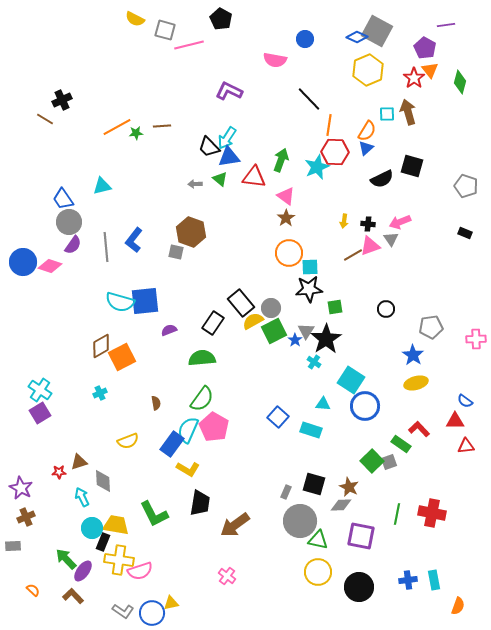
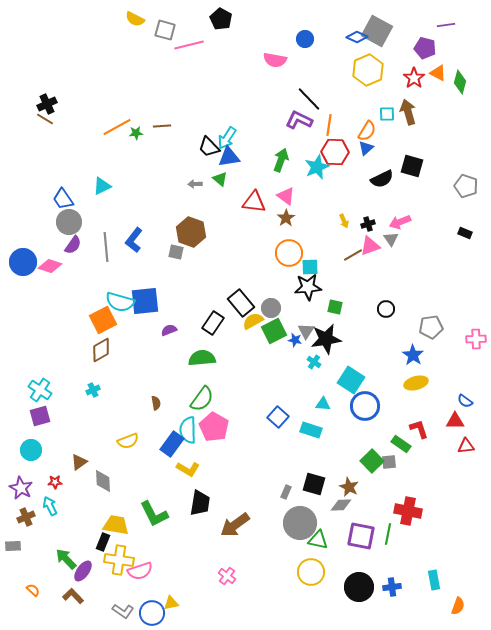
purple pentagon at (425, 48): rotated 15 degrees counterclockwise
orange triangle at (430, 70): moved 8 px right, 3 px down; rotated 24 degrees counterclockwise
purple L-shape at (229, 91): moved 70 px right, 29 px down
black cross at (62, 100): moved 15 px left, 4 px down
red triangle at (254, 177): moved 25 px down
cyan triangle at (102, 186): rotated 12 degrees counterclockwise
yellow arrow at (344, 221): rotated 32 degrees counterclockwise
black cross at (368, 224): rotated 24 degrees counterclockwise
black star at (309, 289): moved 1 px left, 2 px up
green square at (335, 307): rotated 21 degrees clockwise
black star at (326, 339): rotated 24 degrees clockwise
blue star at (295, 340): rotated 24 degrees counterclockwise
brown diamond at (101, 346): moved 4 px down
orange square at (122, 357): moved 19 px left, 37 px up
cyan cross at (100, 393): moved 7 px left, 3 px up
purple square at (40, 413): moved 3 px down; rotated 15 degrees clockwise
red L-shape at (419, 429): rotated 25 degrees clockwise
cyan semicircle at (188, 430): rotated 24 degrees counterclockwise
brown triangle at (79, 462): rotated 18 degrees counterclockwise
gray square at (389, 462): rotated 14 degrees clockwise
red star at (59, 472): moved 4 px left, 10 px down
cyan arrow at (82, 497): moved 32 px left, 9 px down
red cross at (432, 513): moved 24 px left, 2 px up
green line at (397, 514): moved 9 px left, 20 px down
gray circle at (300, 521): moved 2 px down
cyan circle at (92, 528): moved 61 px left, 78 px up
yellow circle at (318, 572): moved 7 px left
blue cross at (408, 580): moved 16 px left, 7 px down
